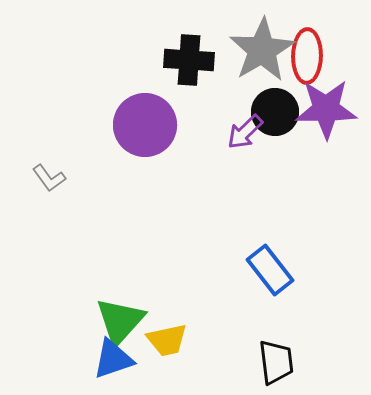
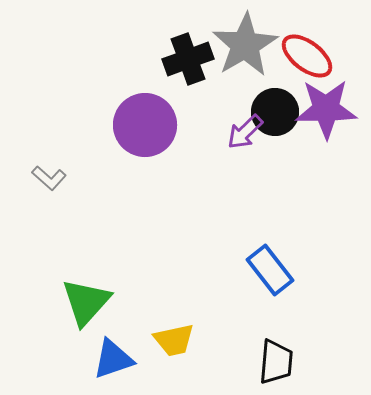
gray star: moved 17 px left, 5 px up
red ellipse: rotated 54 degrees counterclockwise
black cross: moved 1 px left, 1 px up; rotated 24 degrees counterclockwise
gray L-shape: rotated 12 degrees counterclockwise
green triangle: moved 34 px left, 19 px up
yellow trapezoid: moved 7 px right
black trapezoid: rotated 12 degrees clockwise
